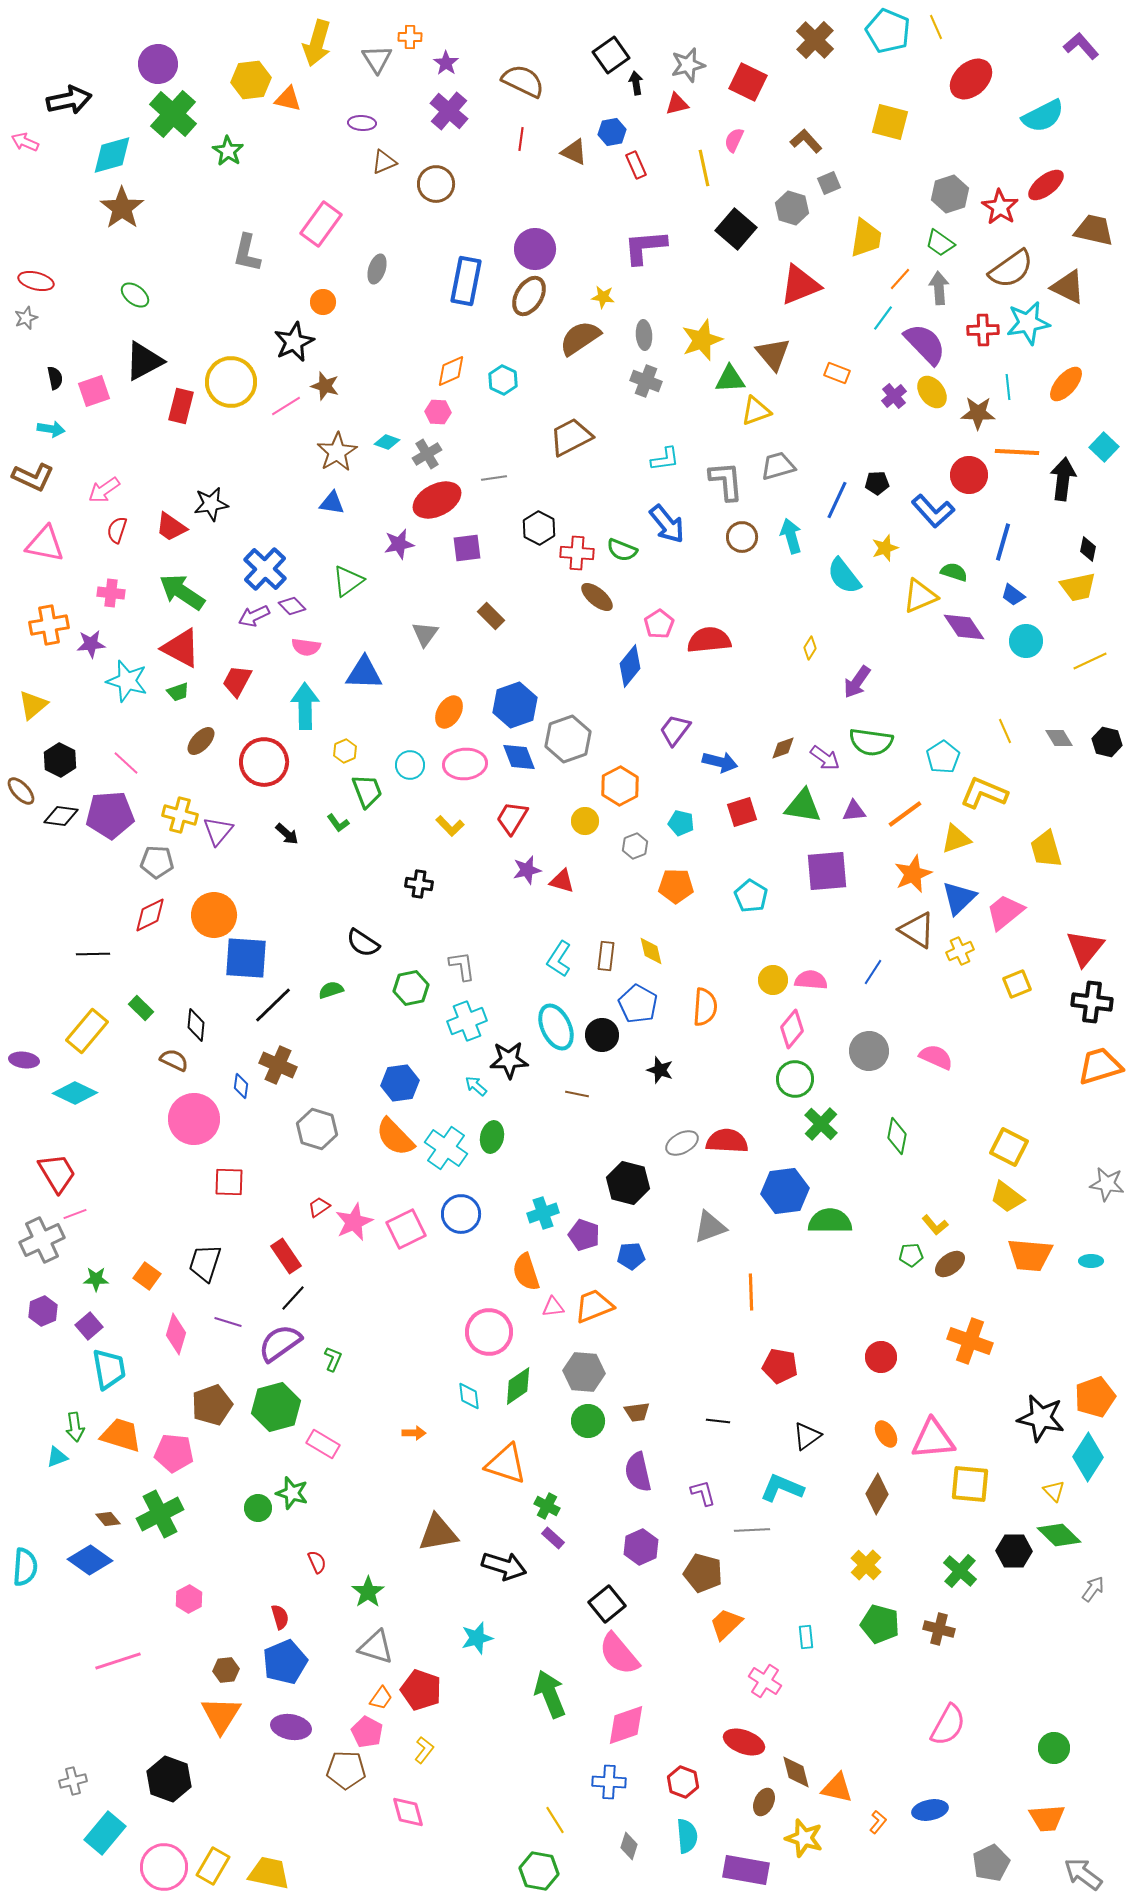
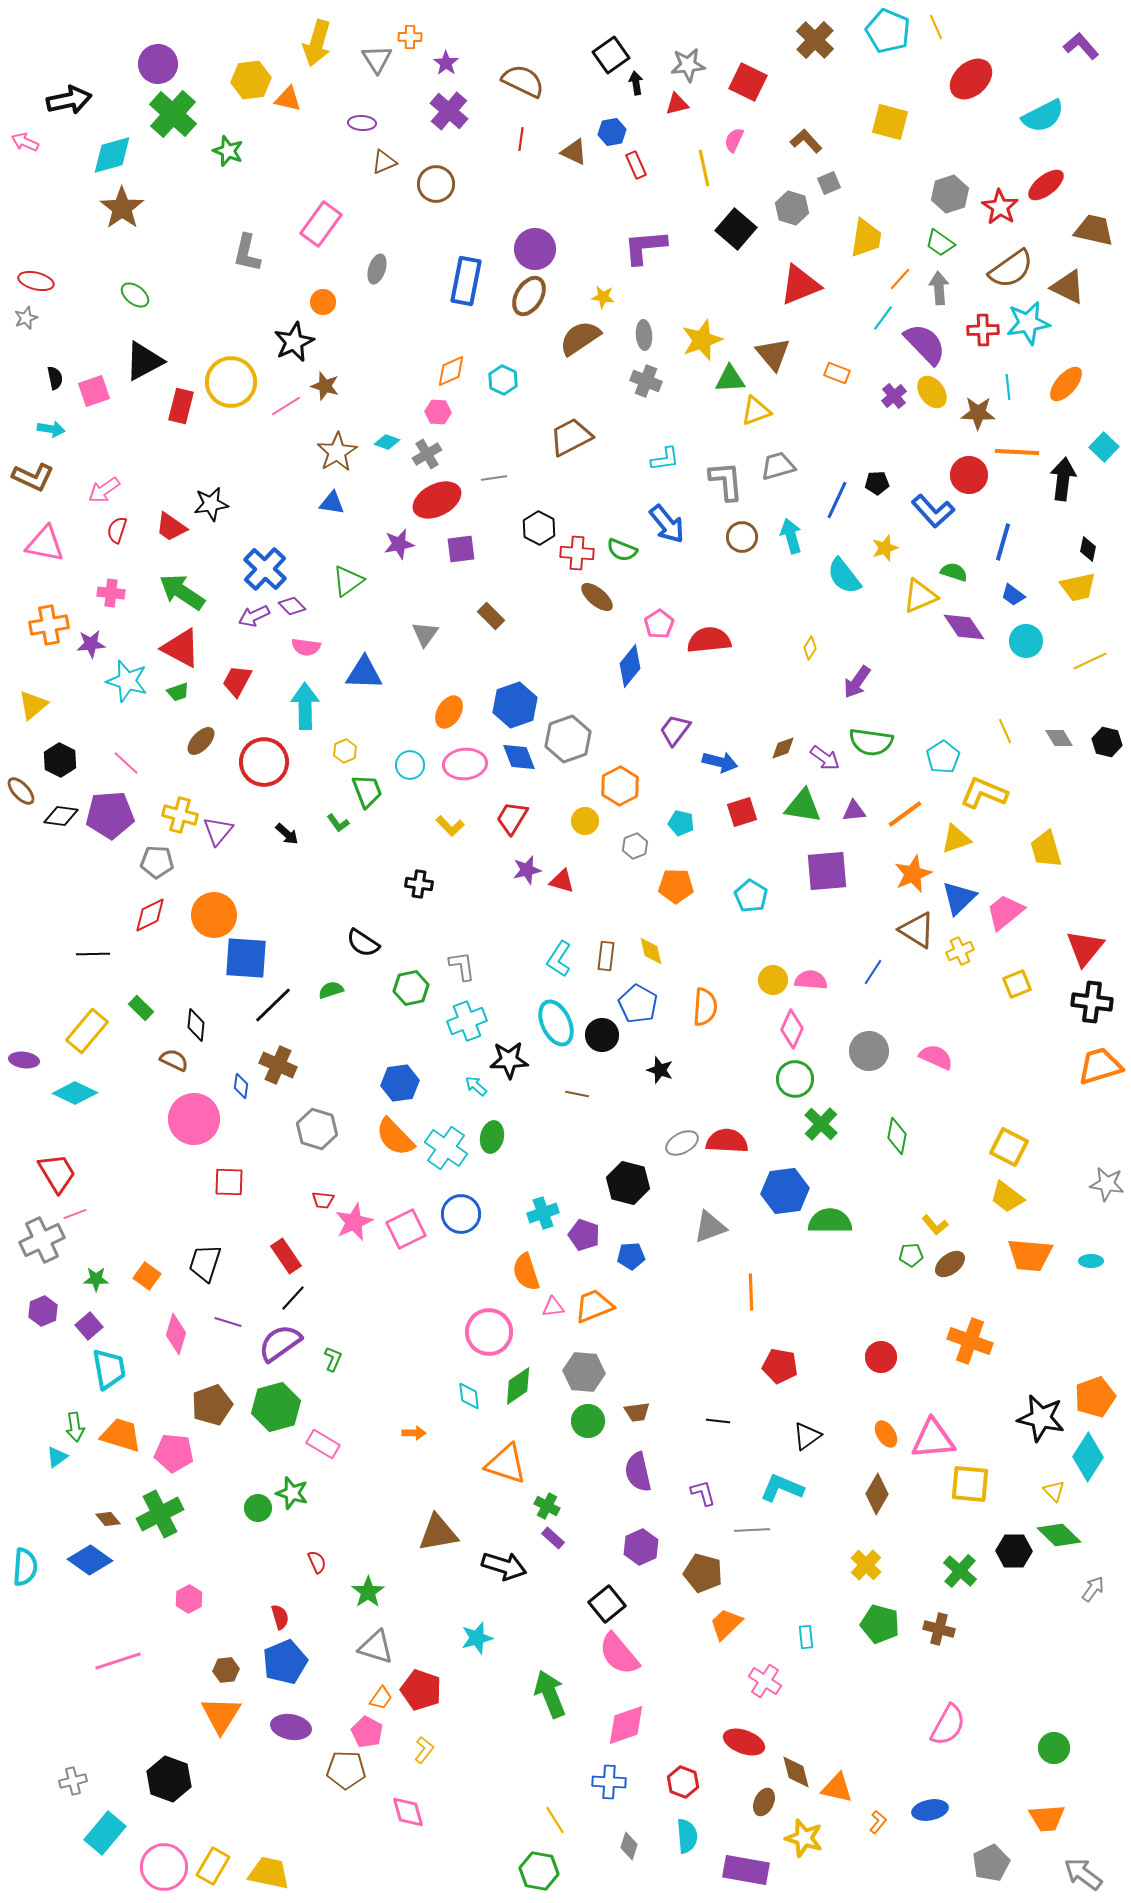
gray star at (688, 65): rotated 8 degrees clockwise
green star at (228, 151): rotated 12 degrees counterclockwise
purple square at (467, 548): moved 6 px left, 1 px down
cyan ellipse at (556, 1027): moved 4 px up
pink diamond at (792, 1029): rotated 15 degrees counterclockwise
red trapezoid at (319, 1207): moved 4 px right, 7 px up; rotated 140 degrees counterclockwise
cyan triangle at (57, 1457): rotated 15 degrees counterclockwise
